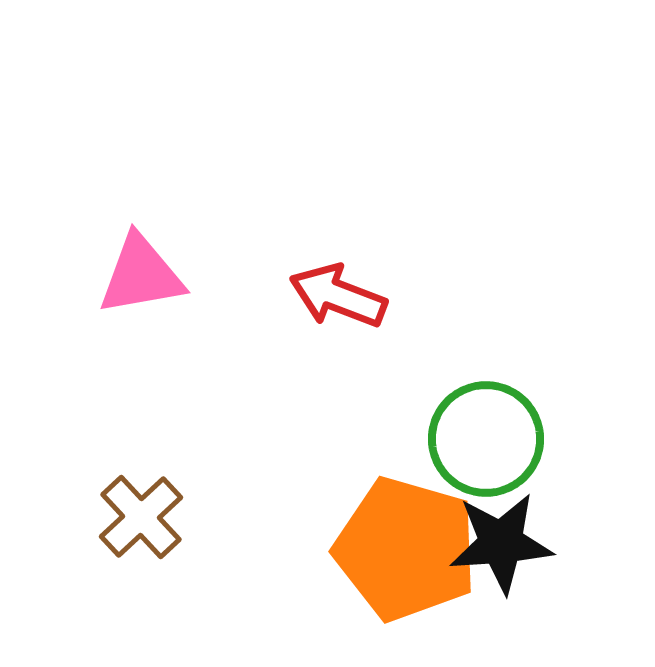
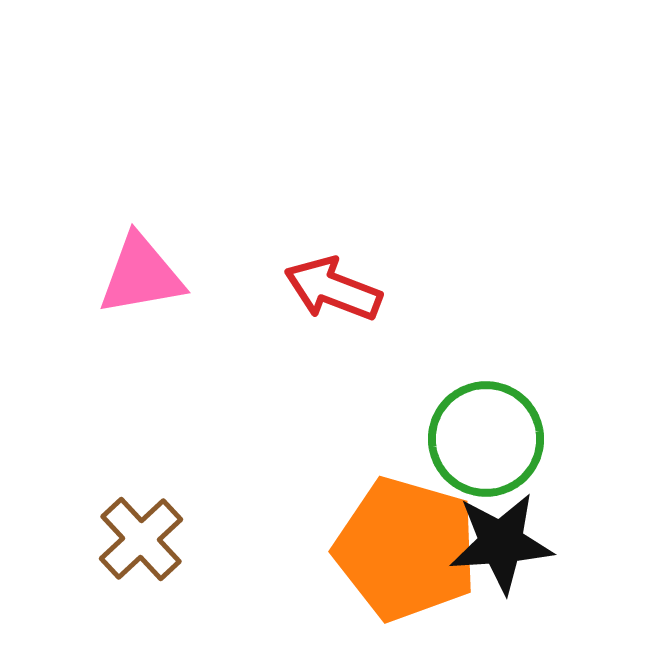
red arrow: moved 5 px left, 7 px up
brown cross: moved 22 px down
